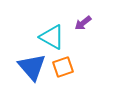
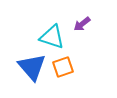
purple arrow: moved 1 px left, 1 px down
cyan triangle: rotated 12 degrees counterclockwise
